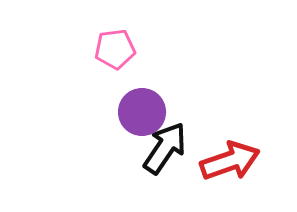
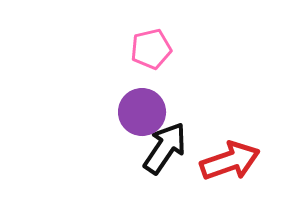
pink pentagon: moved 36 px right; rotated 6 degrees counterclockwise
